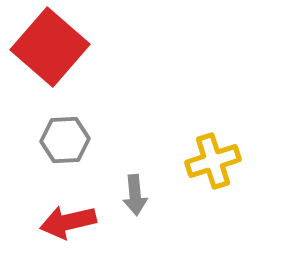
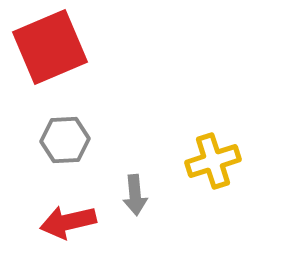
red square: rotated 26 degrees clockwise
